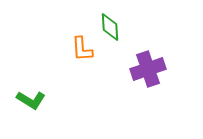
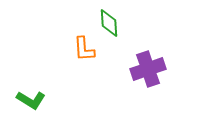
green diamond: moved 1 px left, 4 px up
orange L-shape: moved 2 px right
